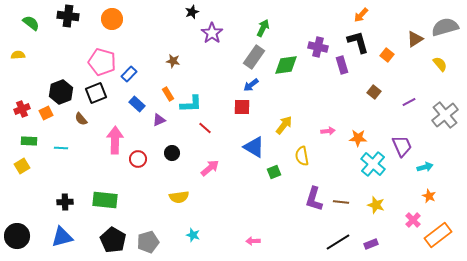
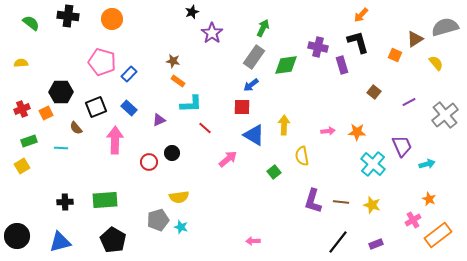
yellow semicircle at (18, 55): moved 3 px right, 8 px down
orange square at (387, 55): moved 8 px right; rotated 16 degrees counterclockwise
yellow semicircle at (440, 64): moved 4 px left, 1 px up
black hexagon at (61, 92): rotated 20 degrees clockwise
black square at (96, 93): moved 14 px down
orange rectangle at (168, 94): moved 10 px right, 13 px up; rotated 24 degrees counterclockwise
blue rectangle at (137, 104): moved 8 px left, 4 px down
brown semicircle at (81, 119): moved 5 px left, 9 px down
yellow arrow at (284, 125): rotated 36 degrees counterclockwise
orange star at (358, 138): moved 1 px left, 6 px up
green rectangle at (29, 141): rotated 21 degrees counterclockwise
blue triangle at (254, 147): moved 12 px up
red circle at (138, 159): moved 11 px right, 3 px down
cyan arrow at (425, 167): moved 2 px right, 3 px up
pink arrow at (210, 168): moved 18 px right, 9 px up
green square at (274, 172): rotated 16 degrees counterclockwise
orange star at (429, 196): moved 3 px down
purple L-shape at (314, 199): moved 1 px left, 2 px down
green rectangle at (105, 200): rotated 10 degrees counterclockwise
yellow star at (376, 205): moved 4 px left
pink cross at (413, 220): rotated 14 degrees clockwise
cyan star at (193, 235): moved 12 px left, 8 px up
blue triangle at (62, 237): moved 2 px left, 5 px down
gray pentagon at (148, 242): moved 10 px right, 22 px up
black line at (338, 242): rotated 20 degrees counterclockwise
purple rectangle at (371, 244): moved 5 px right
